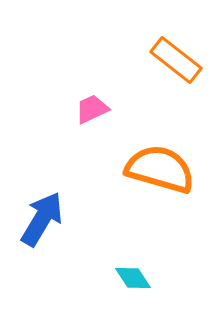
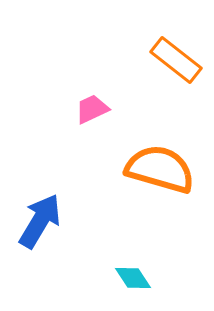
blue arrow: moved 2 px left, 2 px down
